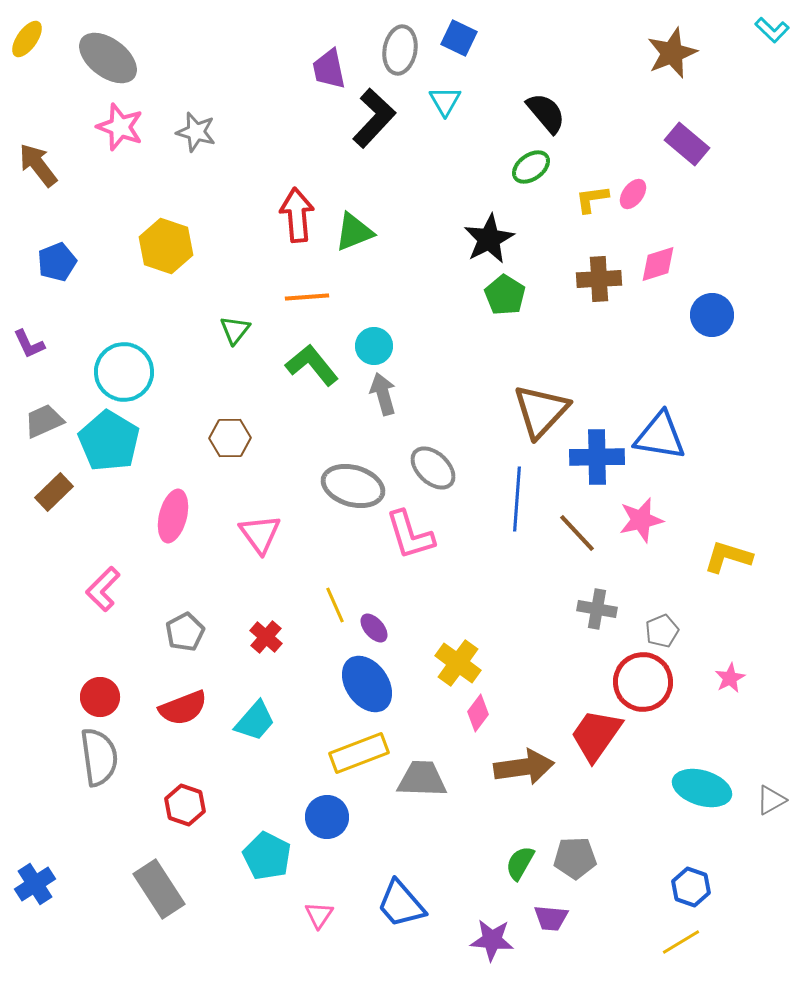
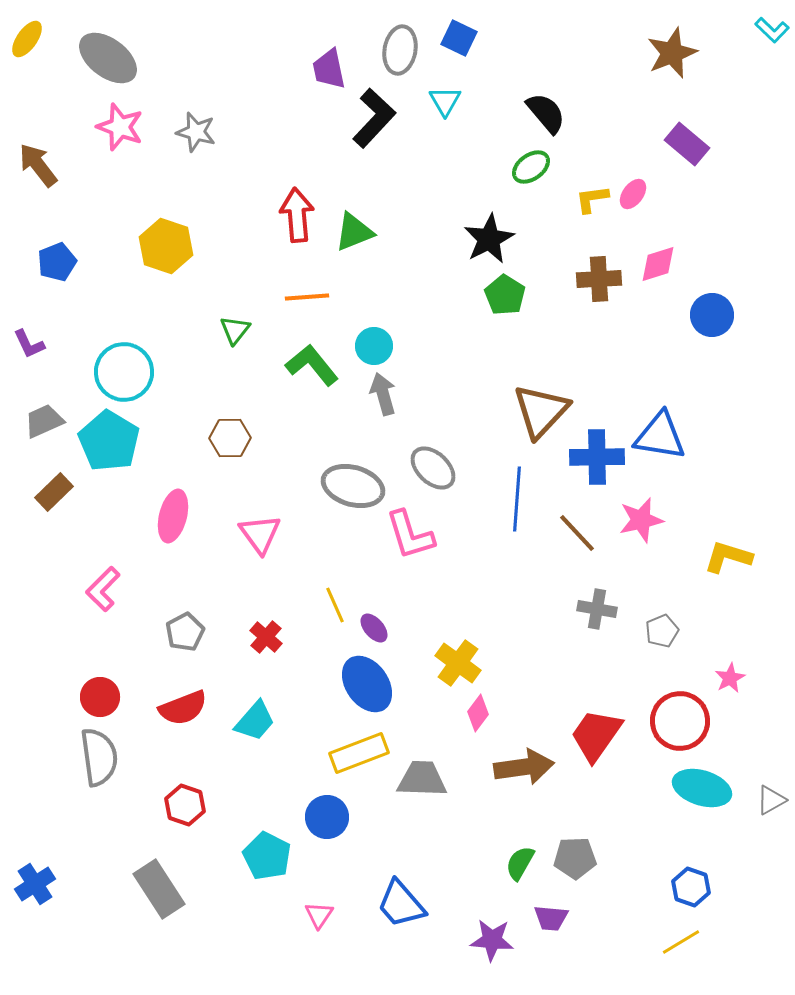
red circle at (643, 682): moved 37 px right, 39 px down
